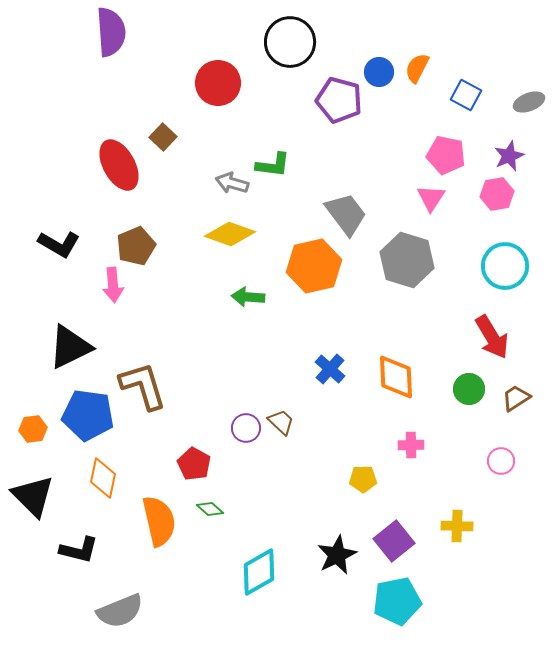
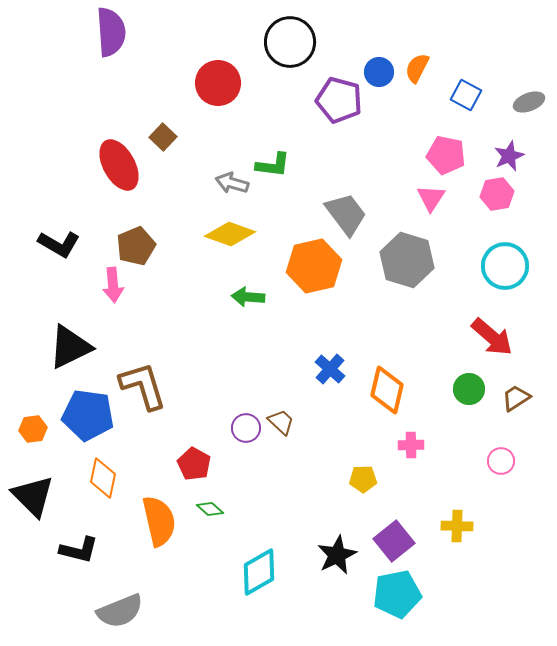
red arrow at (492, 337): rotated 18 degrees counterclockwise
orange diamond at (396, 377): moved 9 px left, 13 px down; rotated 15 degrees clockwise
cyan pentagon at (397, 601): moved 7 px up
